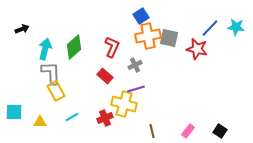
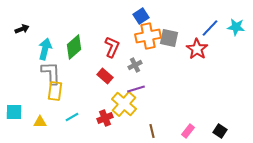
red star: rotated 20 degrees clockwise
yellow rectangle: moved 1 px left; rotated 36 degrees clockwise
yellow cross: rotated 25 degrees clockwise
